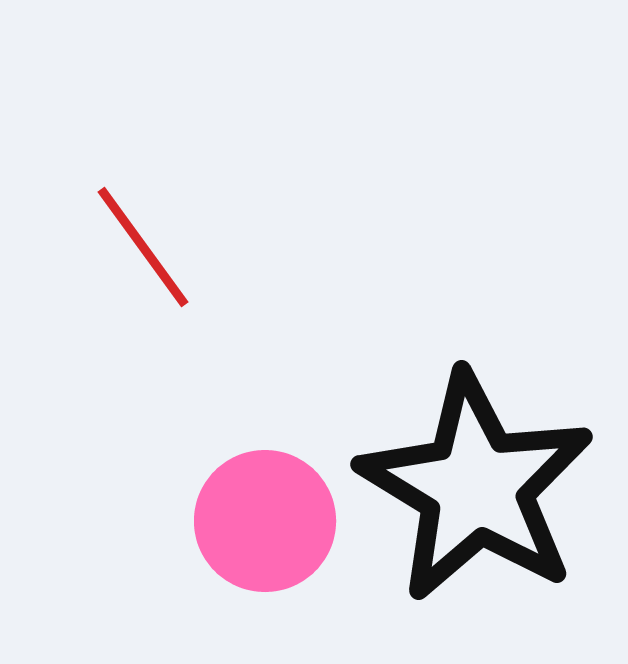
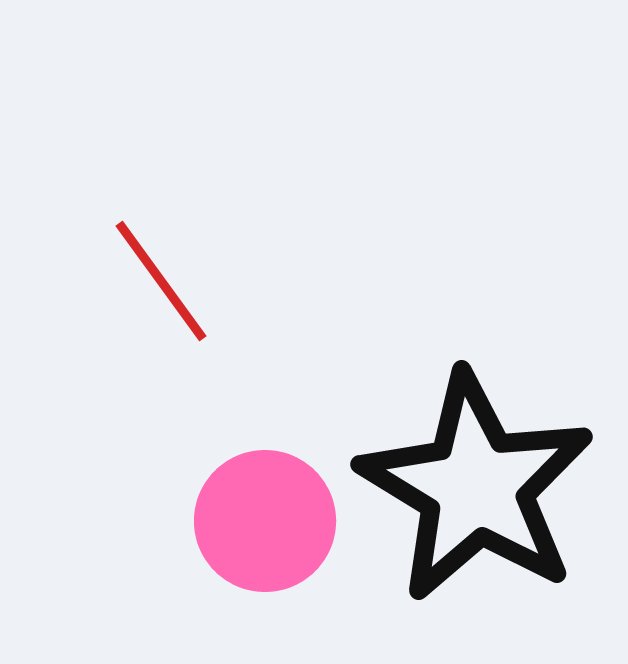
red line: moved 18 px right, 34 px down
